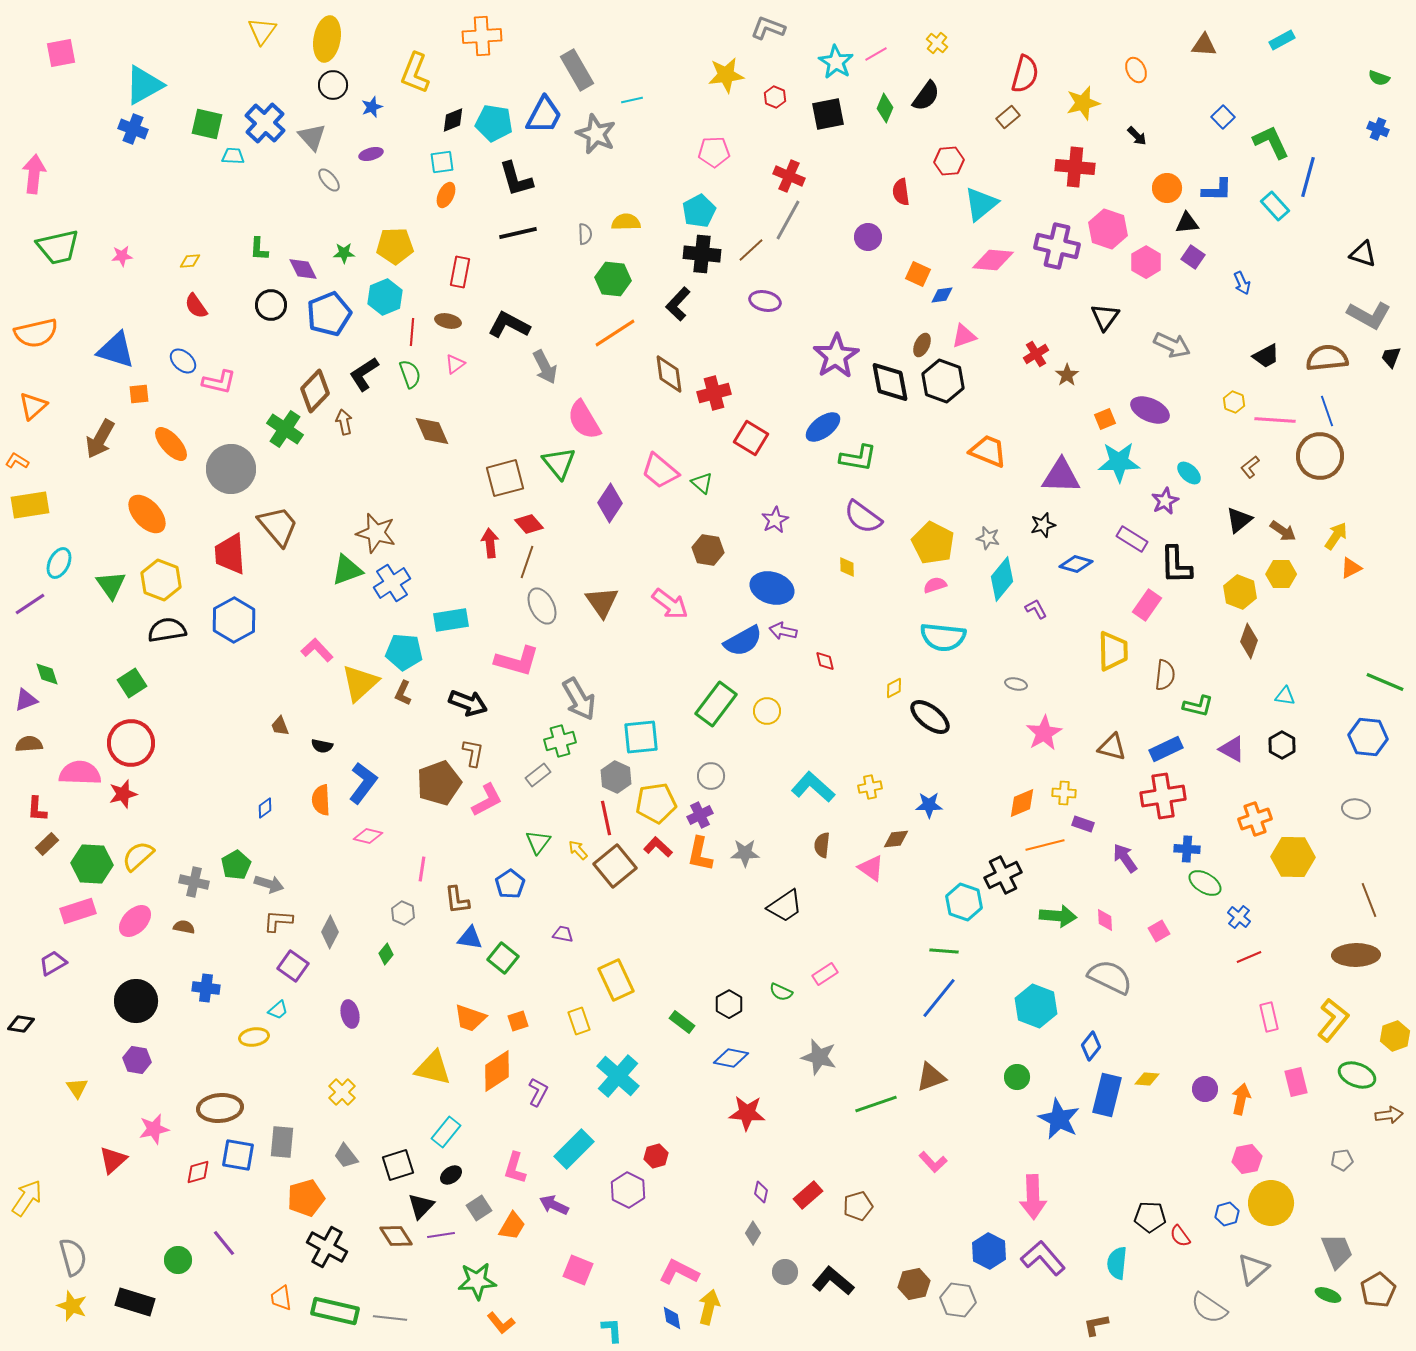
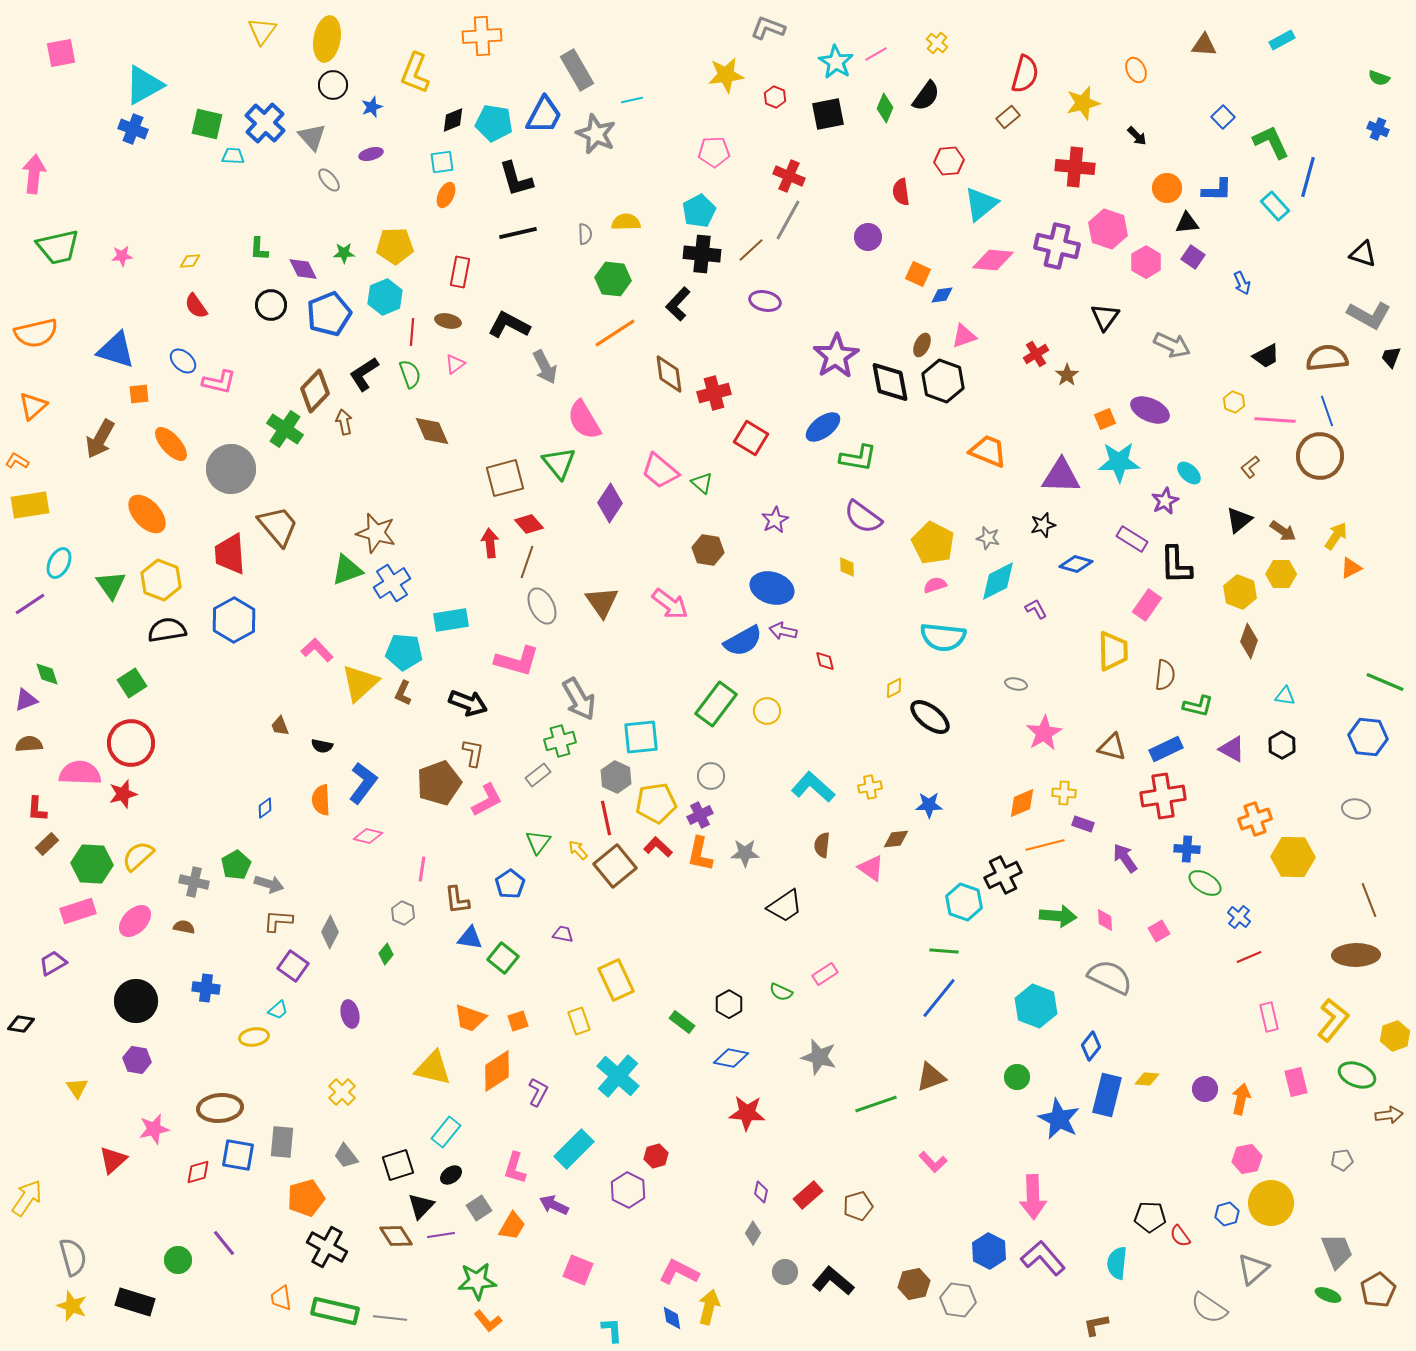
cyan diamond at (1002, 579): moved 4 px left, 2 px down; rotated 24 degrees clockwise
orange L-shape at (501, 1323): moved 13 px left, 2 px up
